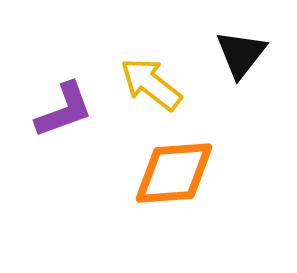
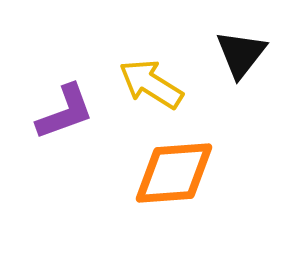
yellow arrow: rotated 6 degrees counterclockwise
purple L-shape: moved 1 px right, 2 px down
